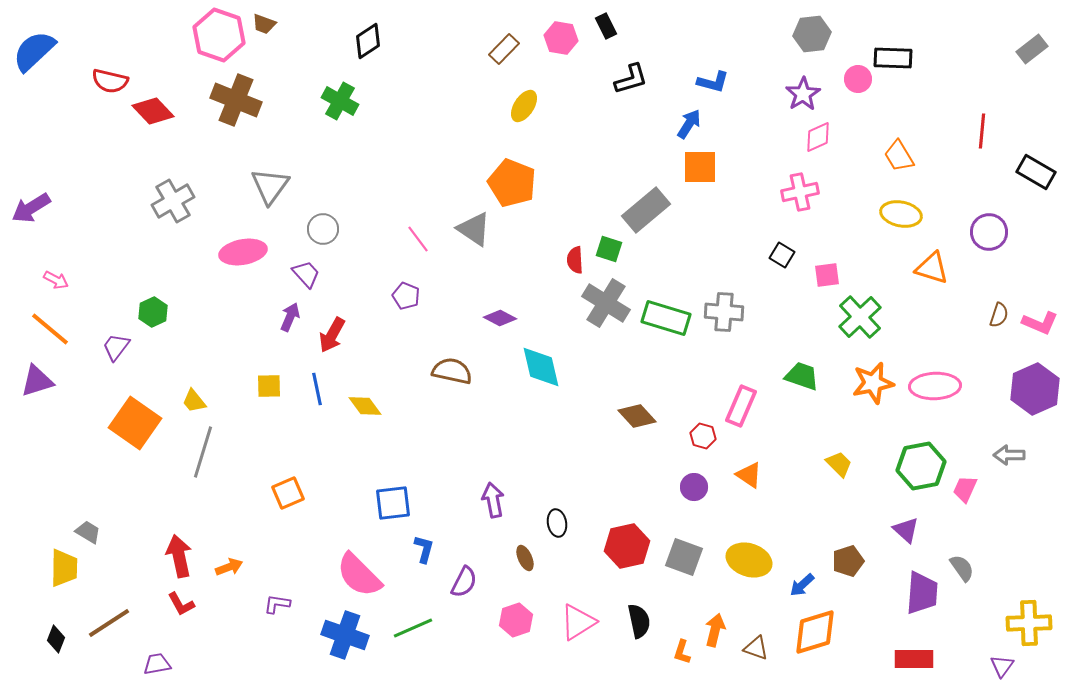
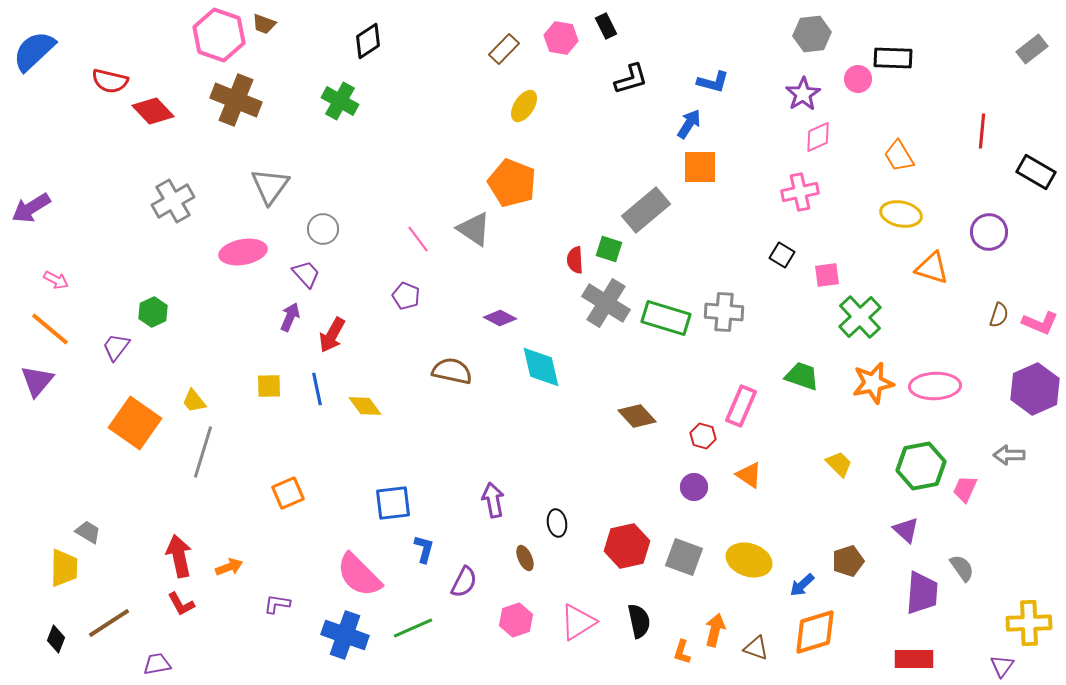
purple triangle at (37, 381): rotated 33 degrees counterclockwise
